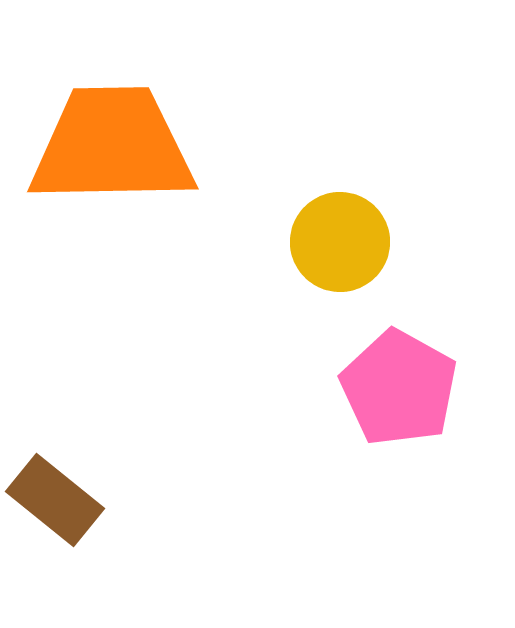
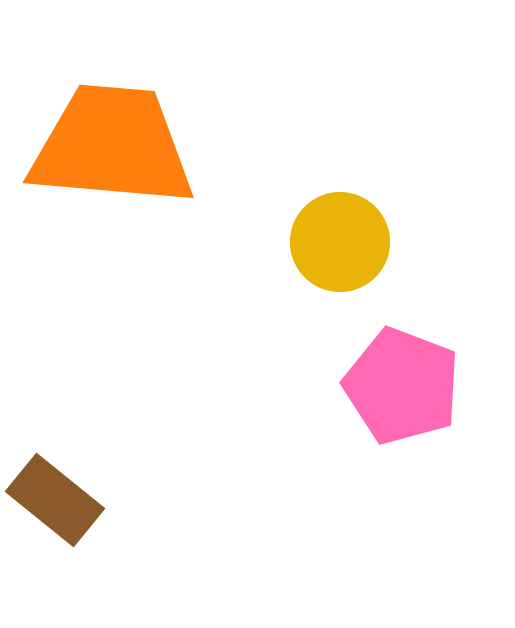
orange trapezoid: rotated 6 degrees clockwise
pink pentagon: moved 3 px right, 2 px up; rotated 8 degrees counterclockwise
